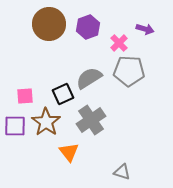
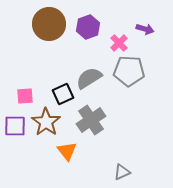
orange triangle: moved 2 px left, 1 px up
gray triangle: rotated 42 degrees counterclockwise
